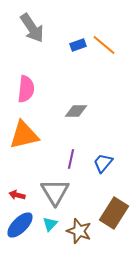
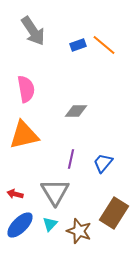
gray arrow: moved 1 px right, 3 px down
pink semicircle: rotated 16 degrees counterclockwise
red arrow: moved 2 px left, 1 px up
